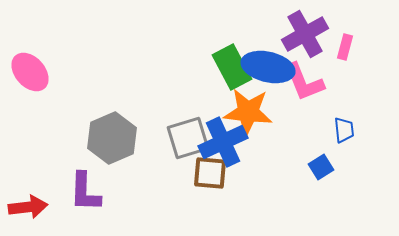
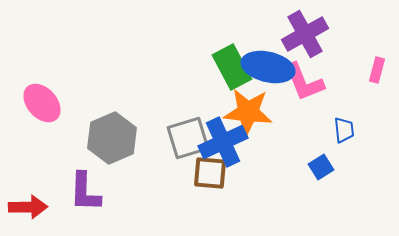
pink rectangle: moved 32 px right, 23 px down
pink ellipse: moved 12 px right, 31 px down
red arrow: rotated 6 degrees clockwise
